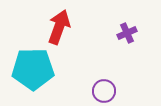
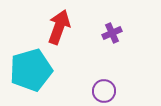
purple cross: moved 15 px left
cyan pentagon: moved 2 px left, 1 px down; rotated 15 degrees counterclockwise
